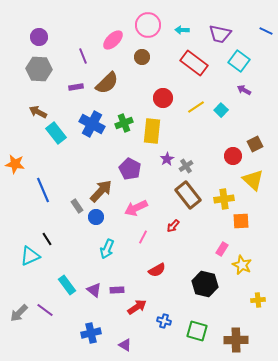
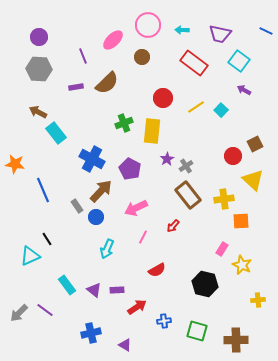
blue cross at (92, 124): moved 35 px down
blue cross at (164, 321): rotated 24 degrees counterclockwise
